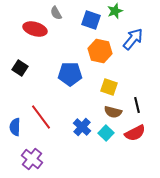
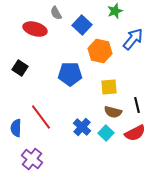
blue square: moved 9 px left, 5 px down; rotated 24 degrees clockwise
yellow square: rotated 24 degrees counterclockwise
blue semicircle: moved 1 px right, 1 px down
